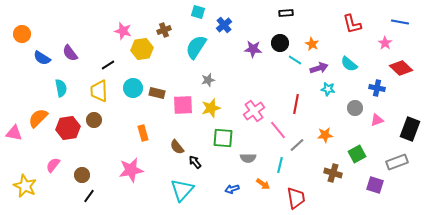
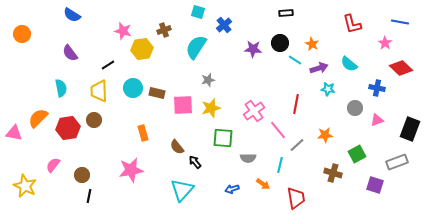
blue semicircle at (42, 58): moved 30 px right, 43 px up
black line at (89, 196): rotated 24 degrees counterclockwise
